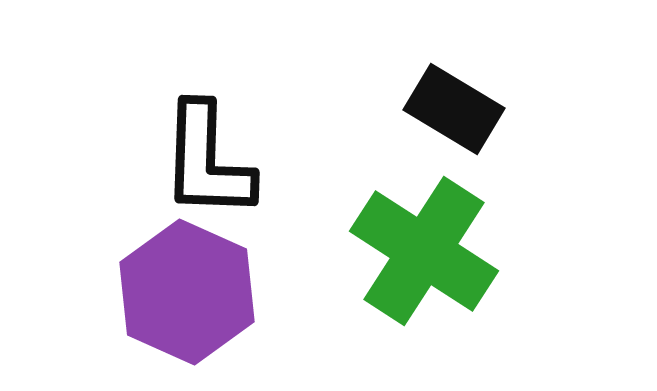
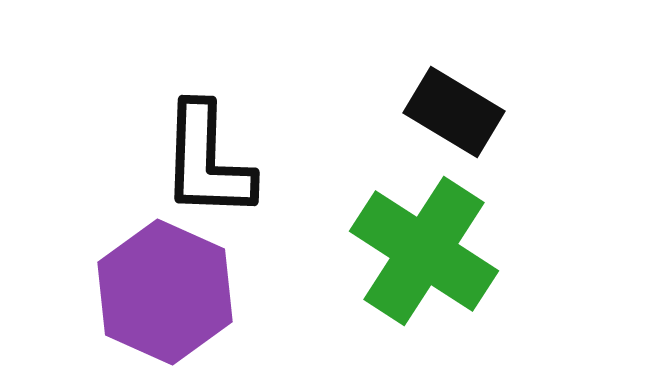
black rectangle: moved 3 px down
purple hexagon: moved 22 px left
